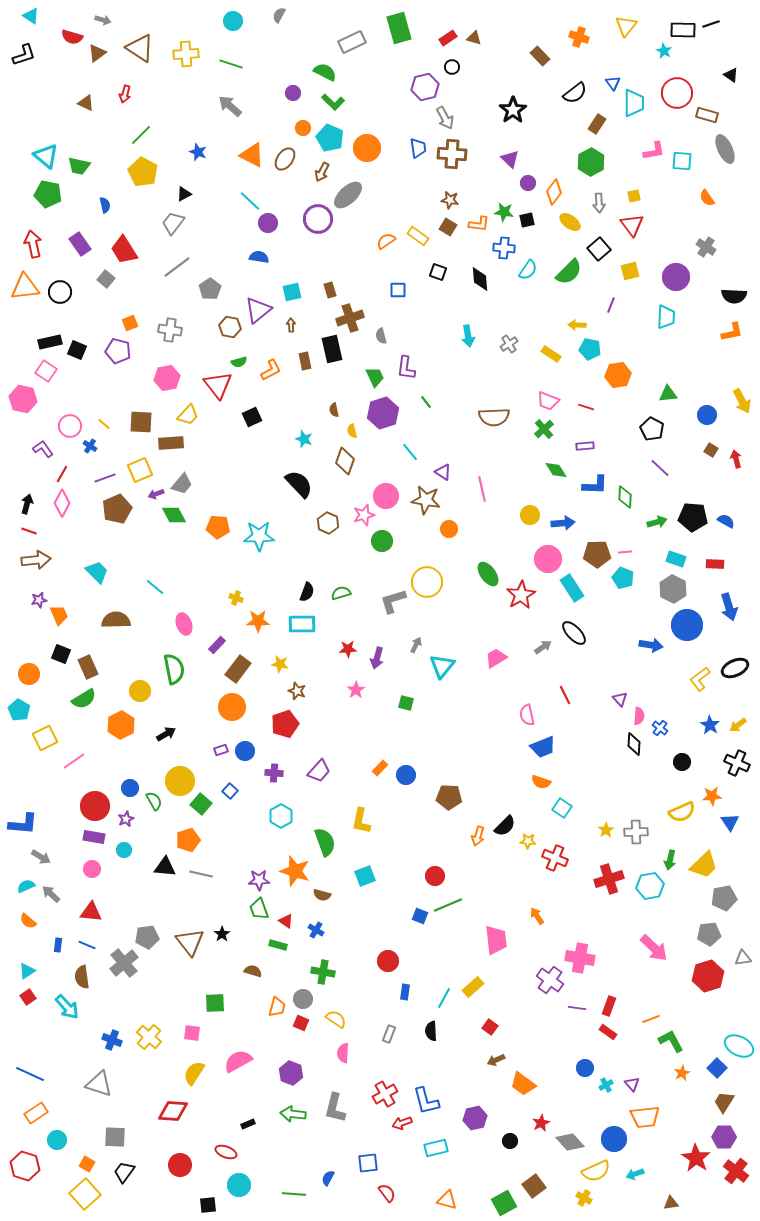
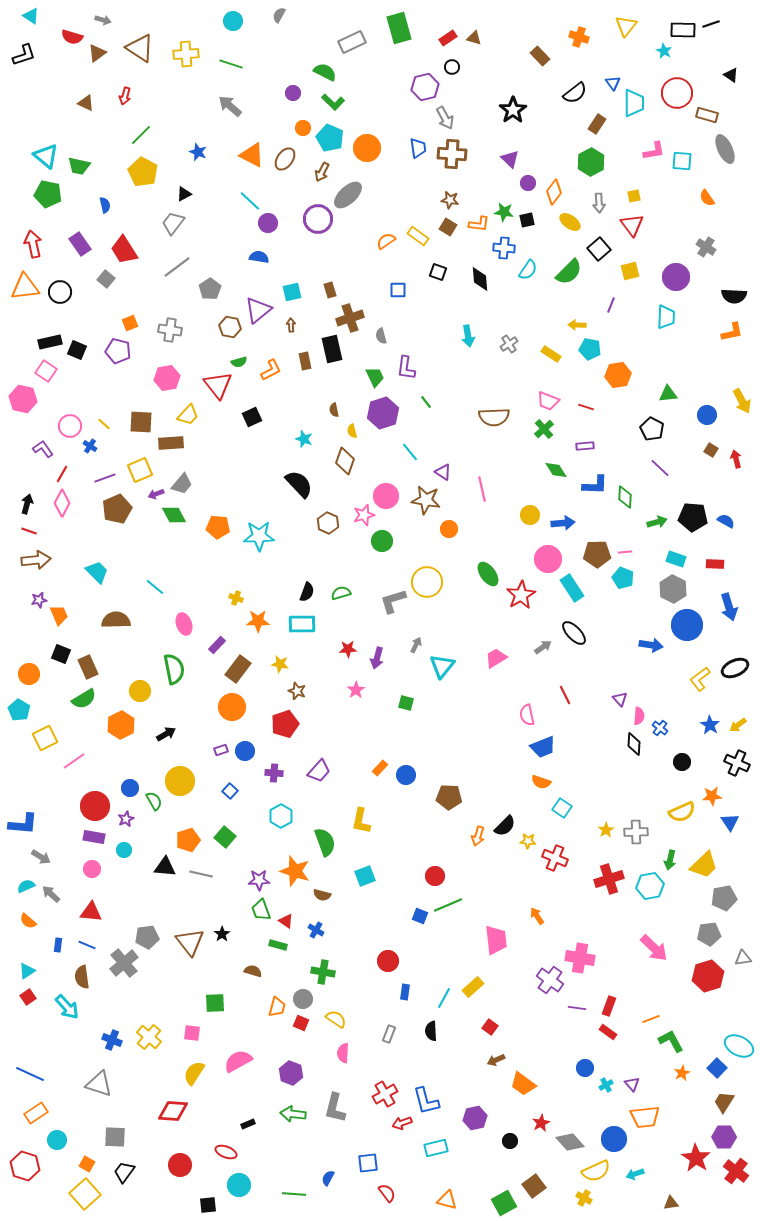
red arrow at (125, 94): moved 2 px down
green square at (201, 804): moved 24 px right, 33 px down
green trapezoid at (259, 909): moved 2 px right, 1 px down
